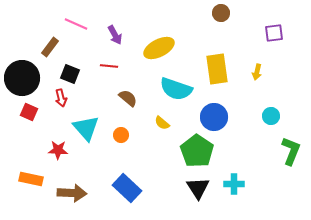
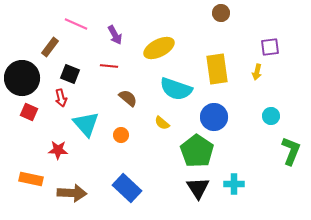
purple square: moved 4 px left, 14 px down
cyan triangle: moved 4 px up
